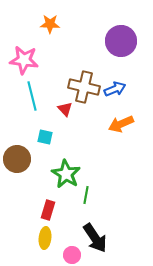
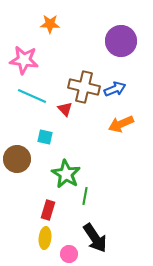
cyan line: rotated 52 degrees counterclockwise
green line: moved 1 px left, 1 px down
pink circle: moved 3 px left, 1 px up
